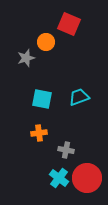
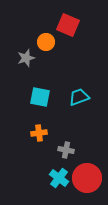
red square: moved 1 px left, 1 px down
cyan square: moved 2 px left, 2 px up
